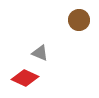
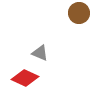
brown circle: moved 7 px up
